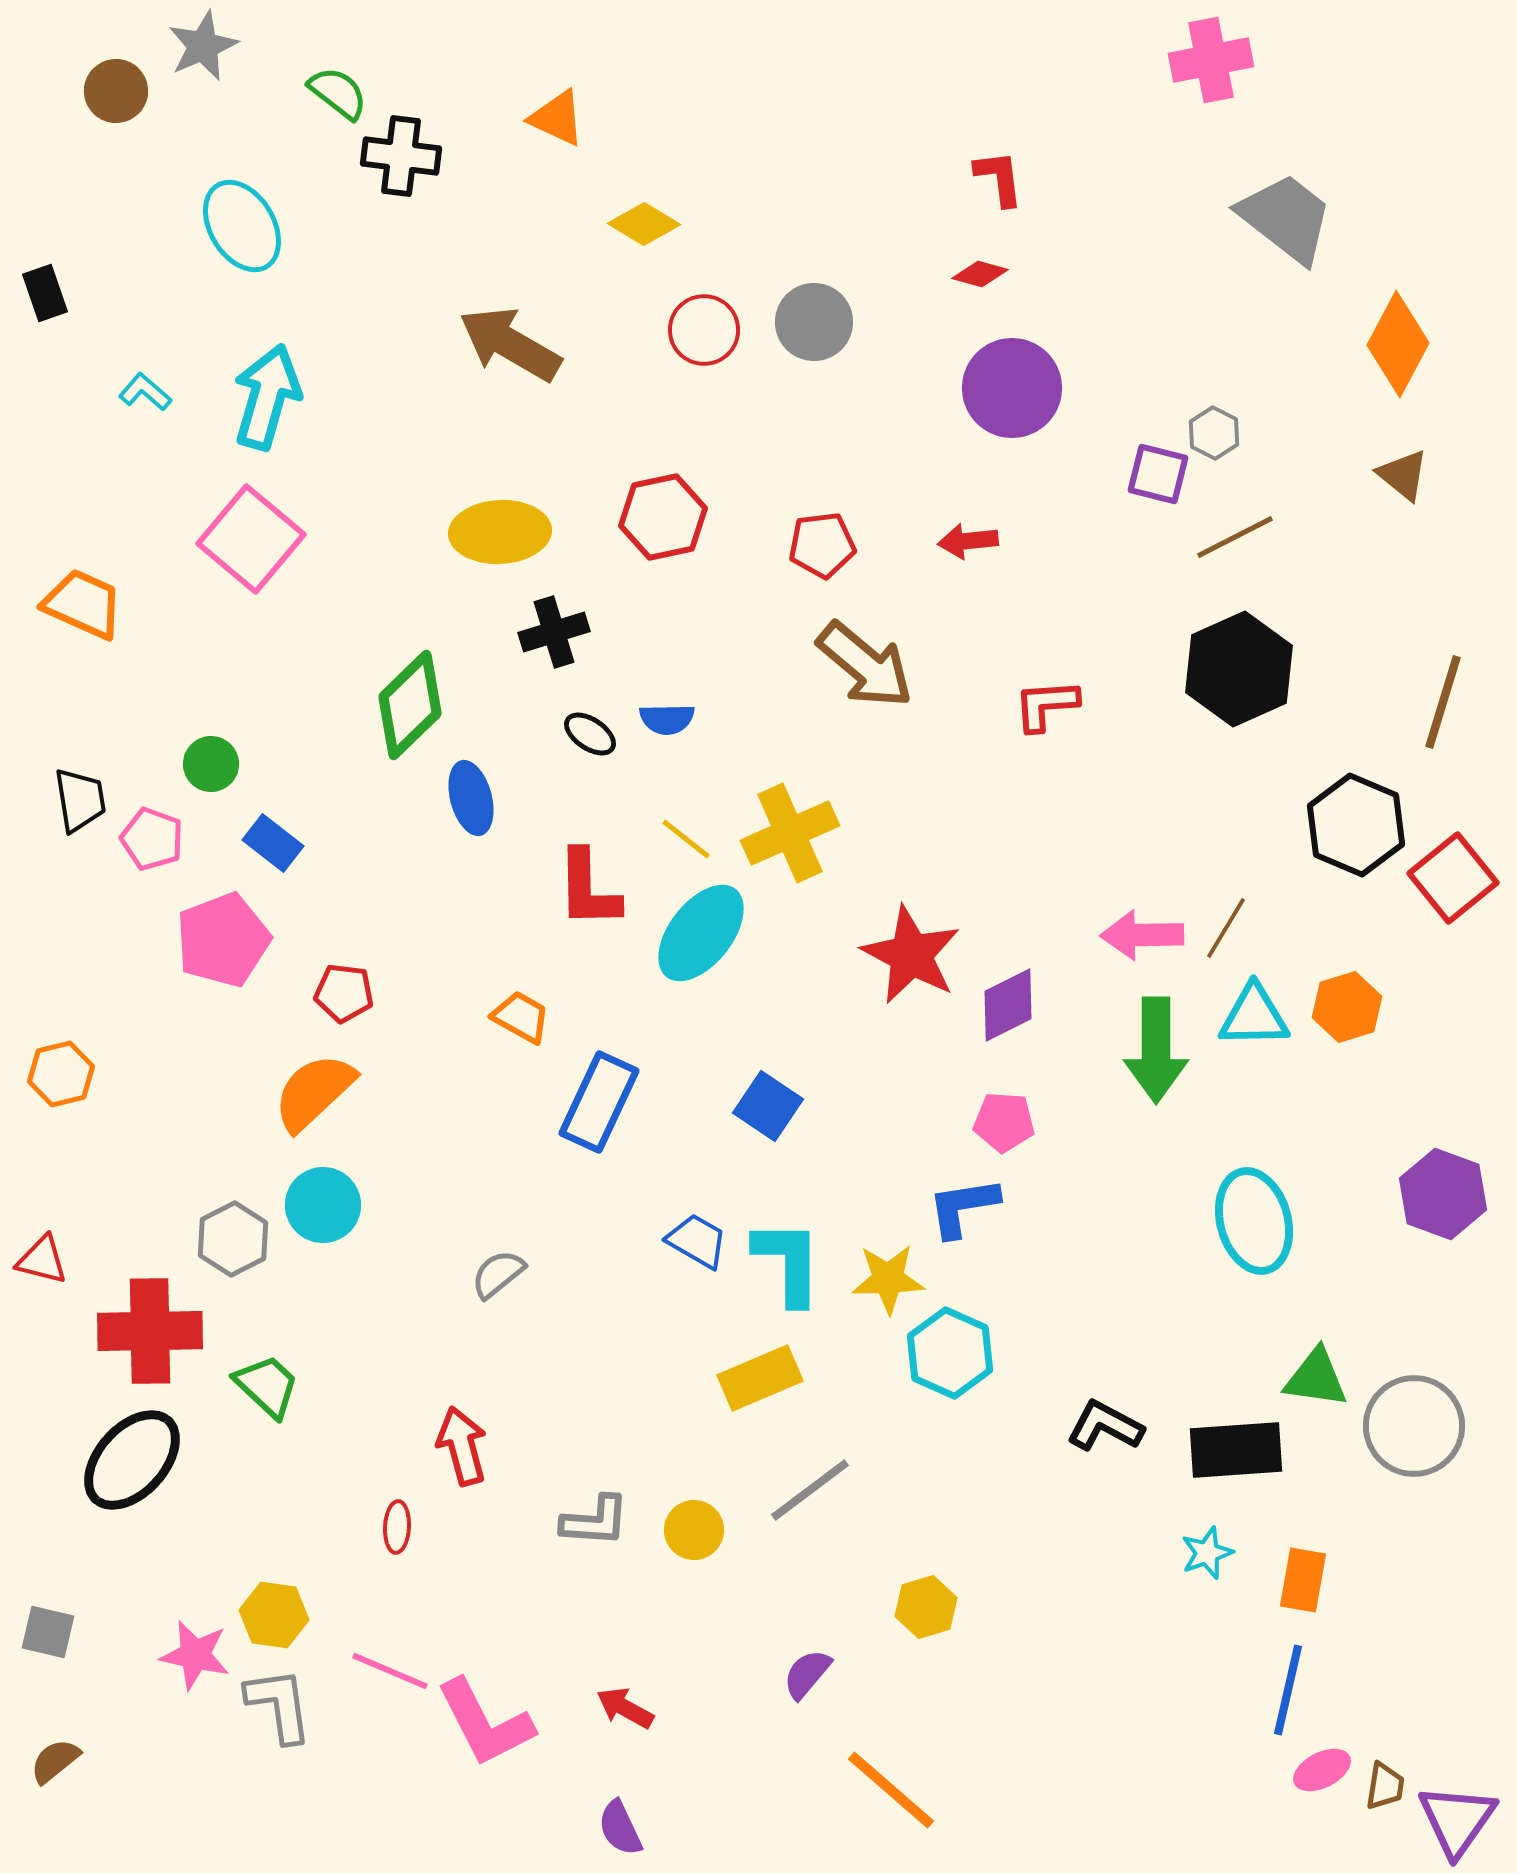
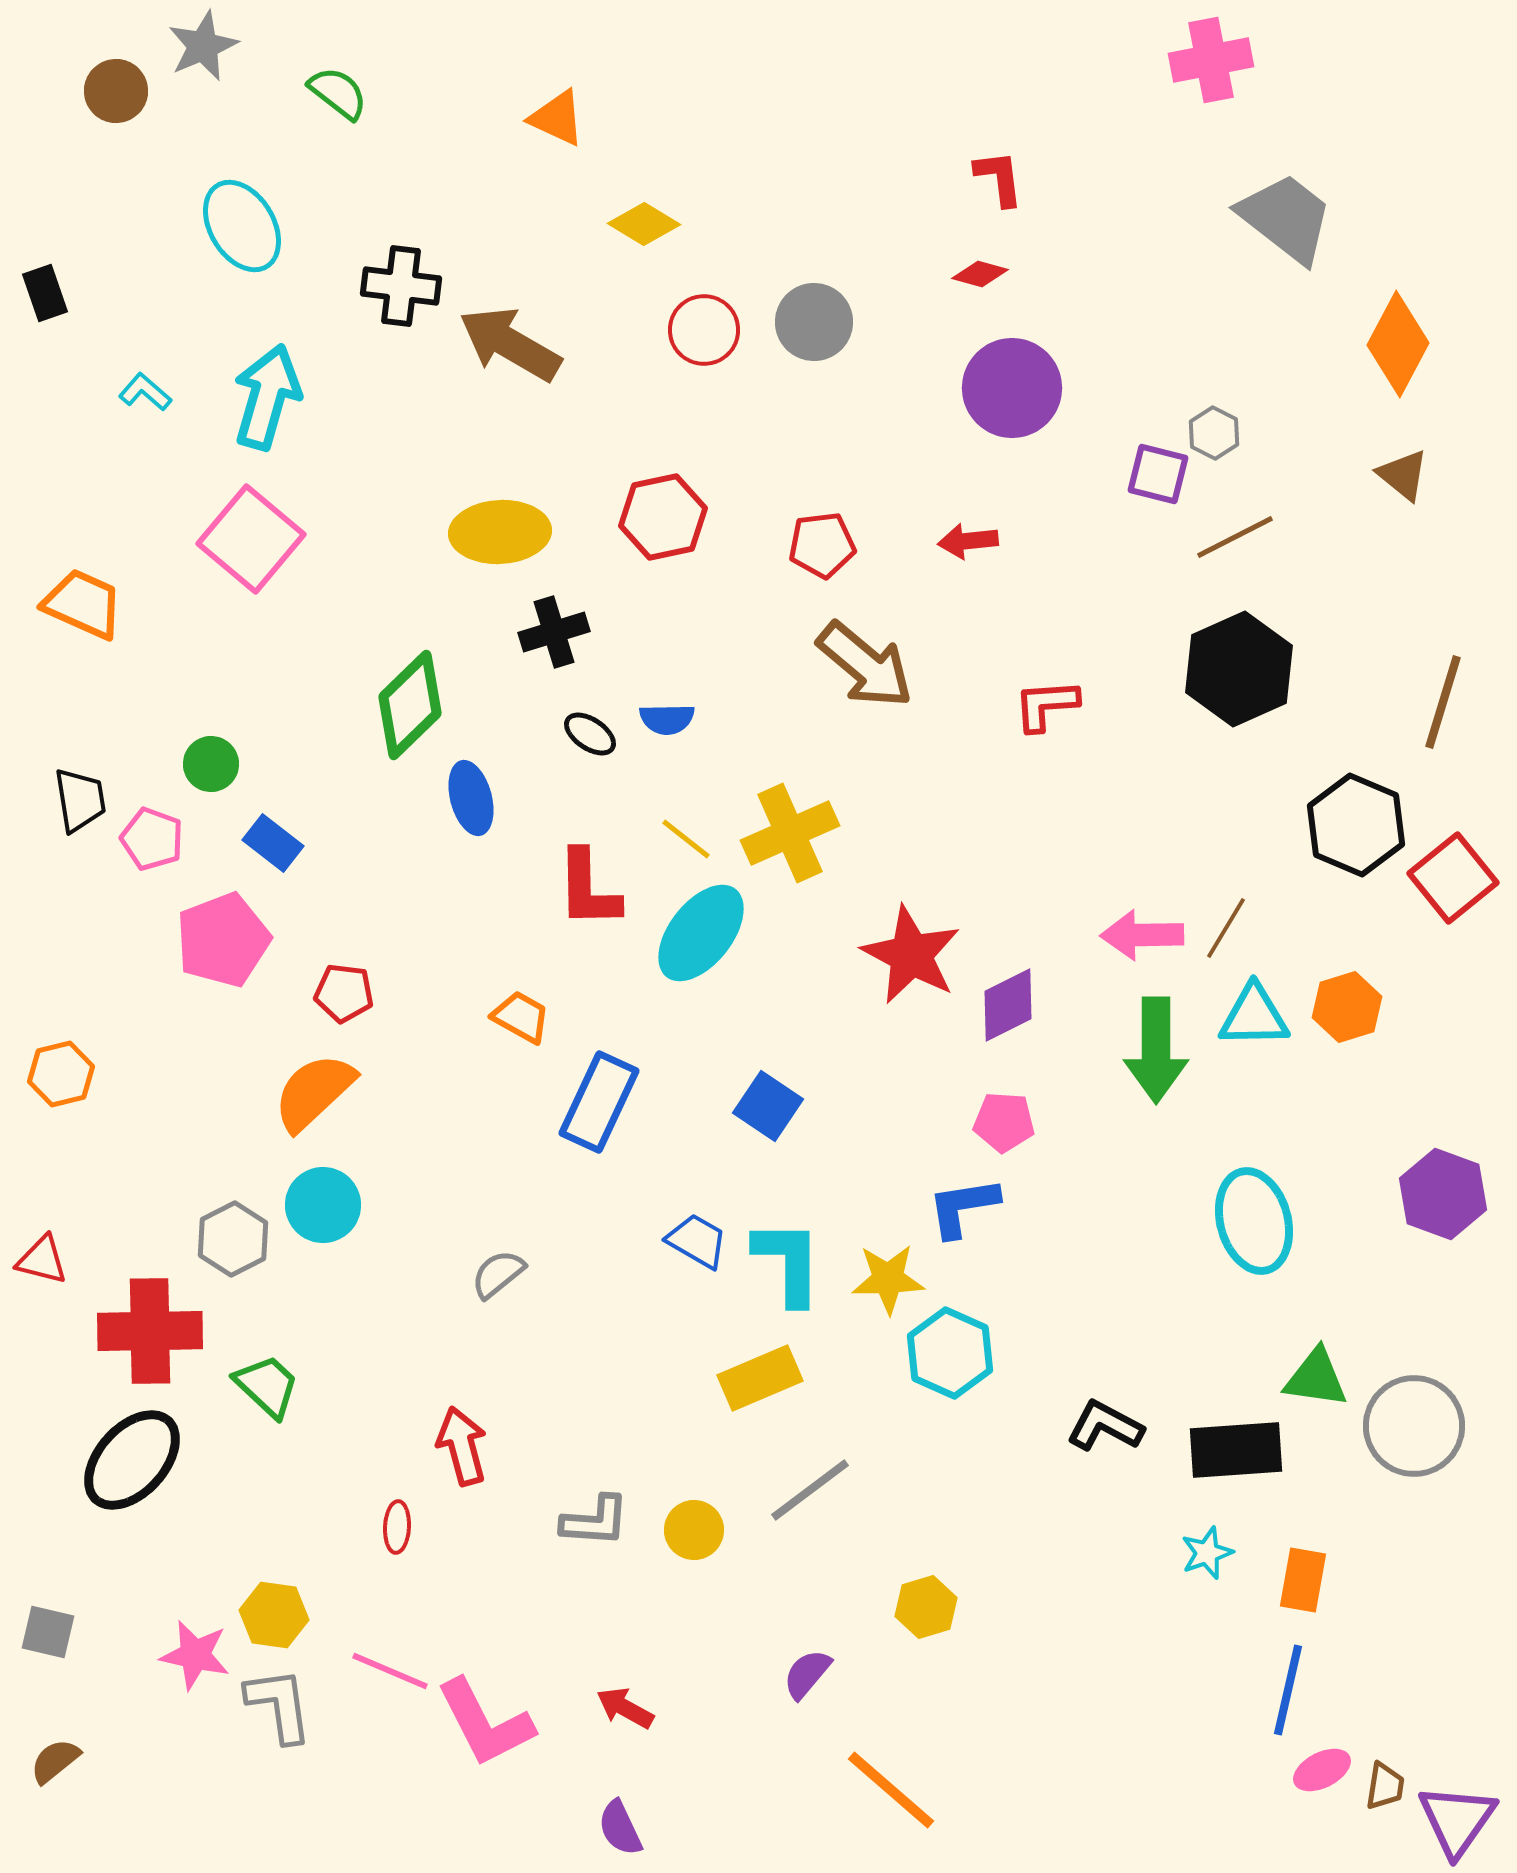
black cross at (401, 156): moved 130 px down
